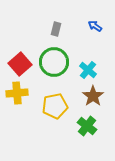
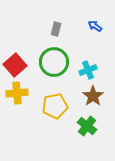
red square: moved 5 px left, 1 px down
cyan cross: rotated 30 degrees clockwise
